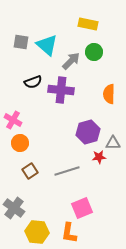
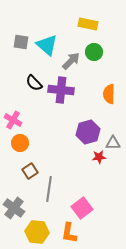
black semicircle: moved 1 px right, 1 px down; rotated 66 degrees clockwise
gray line: moved 18 px left, 18 px down; rotated 65 degrees counterclockwise
pink square: rotated 15 degrees counterclockwise
